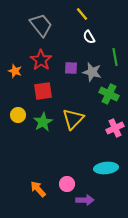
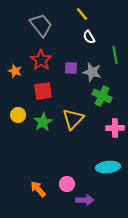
green line: moved 2 px up
green cross: moved 7 px left, 2 px down
pink cross: rotated 24 degrees clockwise
cyan ellipse: moved 2 px right, 1 px up
